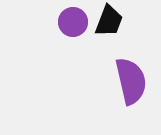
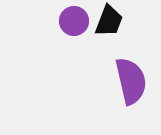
purple circle: moved 1 px right, 1 px up
